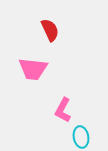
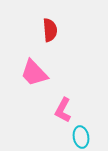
red semicircle: rotated 20 degrees clockwise
pink trapezoid: moved 1 px right, 4 px down; rotated 40 degrees clockwise
